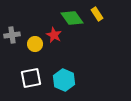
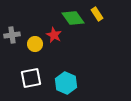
green diamond: moved 1 px right
cyan hexagon: moved 2 px right, 3 px down
